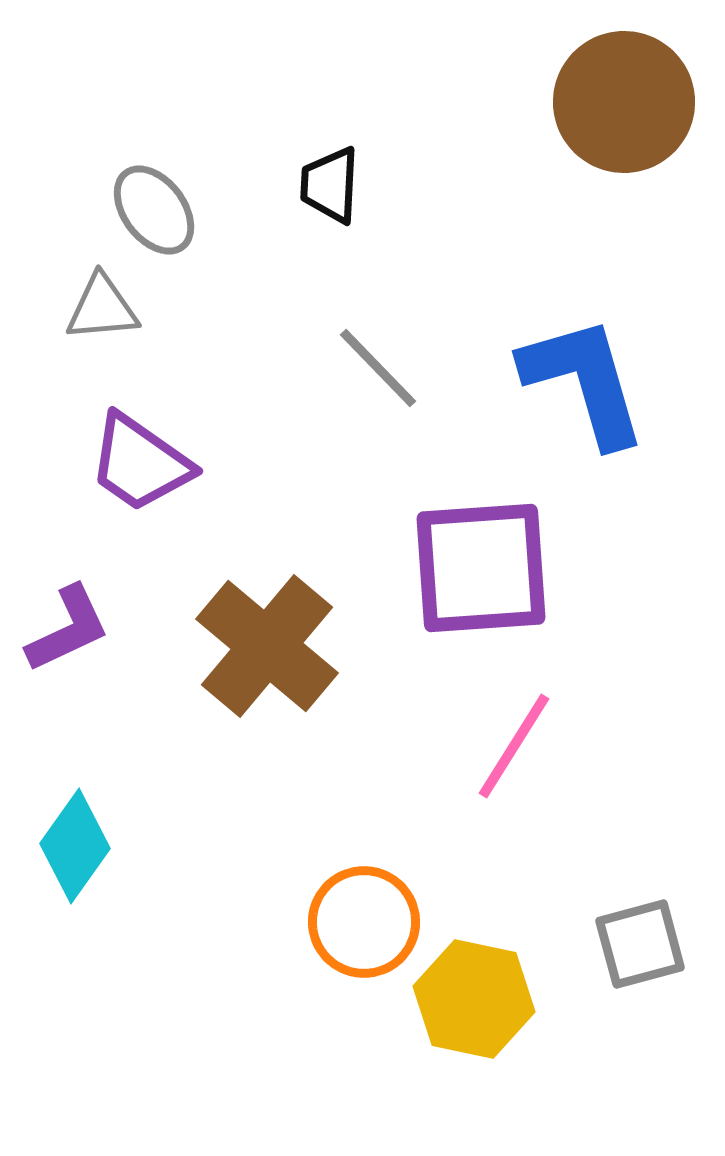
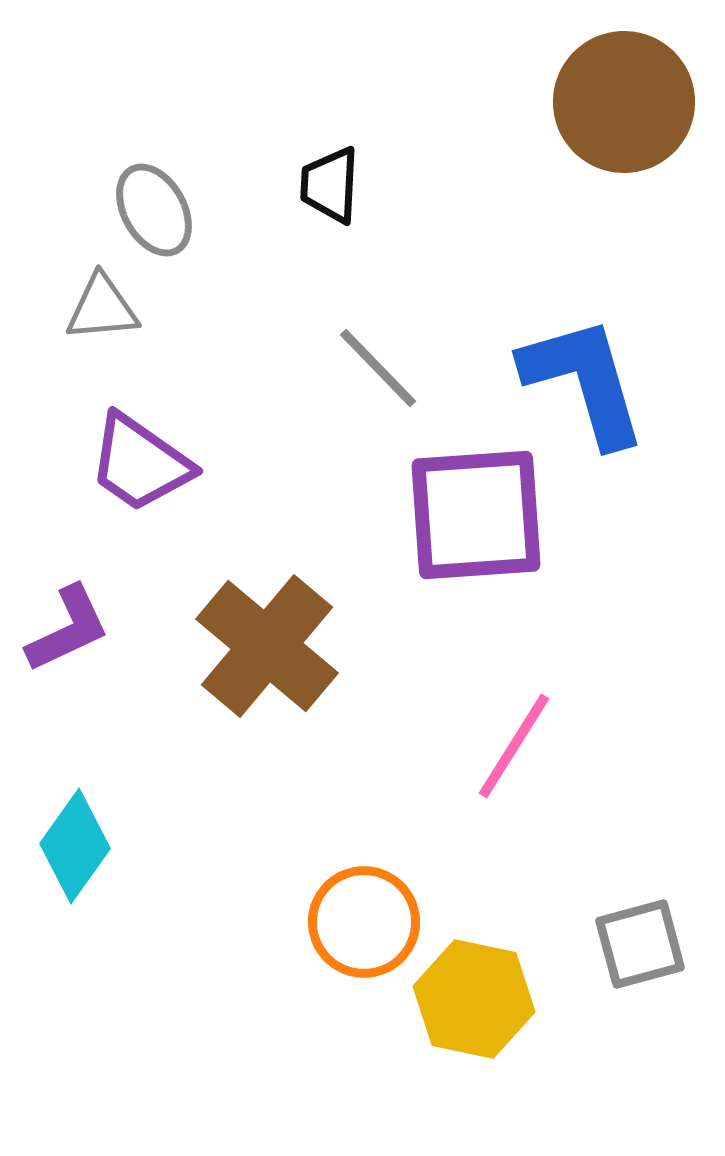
gray ellipse: rotated 8 degrees clockwise
purple square: moved 5 px left, 53 px up
